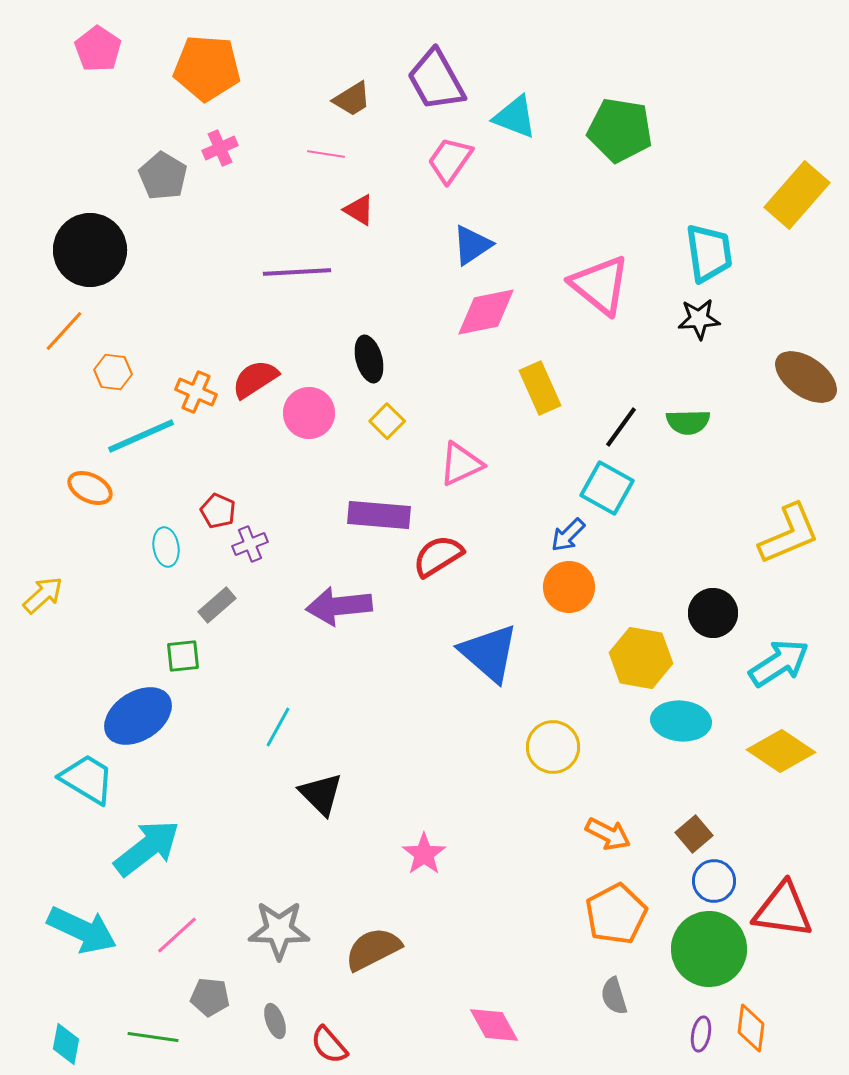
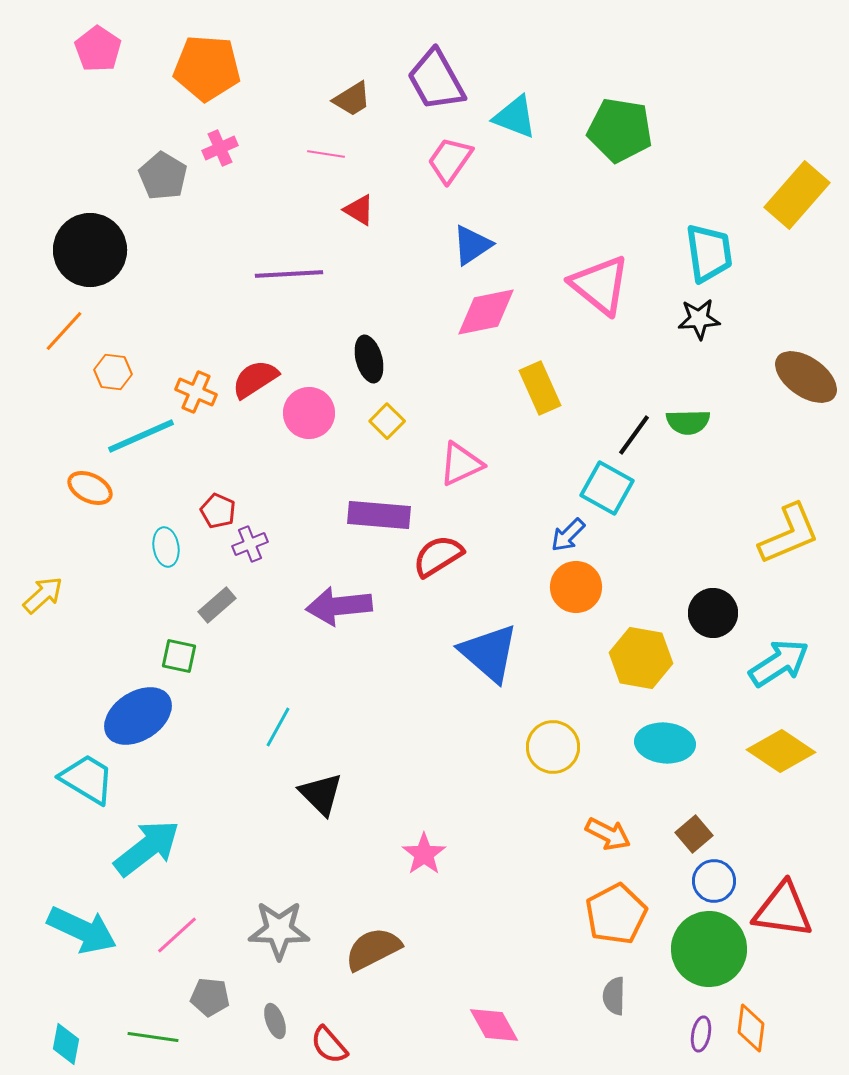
purple line at (297, 272): moved 8 px left, 2 px down
black line at (621, 427): moved 13 px right, 8 px down
orange circle at (569, 587): moved 7 px right
green square at (183, 656): moved 4 px left; rotated 18 degrees clockwise
cyan ellipse at (681, 721): moved 16 px left, 22 px down
gray semicircle at (614, 996): rotated 18 degrees clockwise
